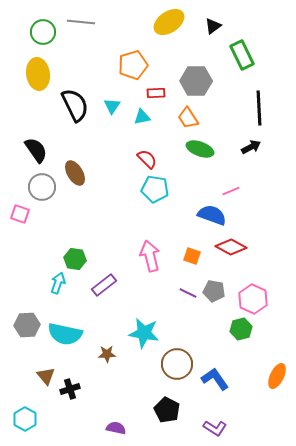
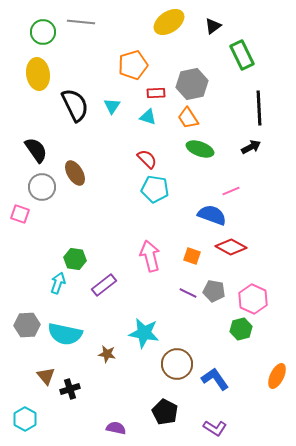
gray hexagon at (196, 81): moved 4 px left, 3 px down; rotated 12 degrees counterclockwise
cyan triangle at (142, 117): moved 6 px right; rotated 30 degrees clockwise
brown star at (107, 354): rotated 12 degrees clockwise
black pentagon at (167, 410): moved 2 px left, 2 px down
